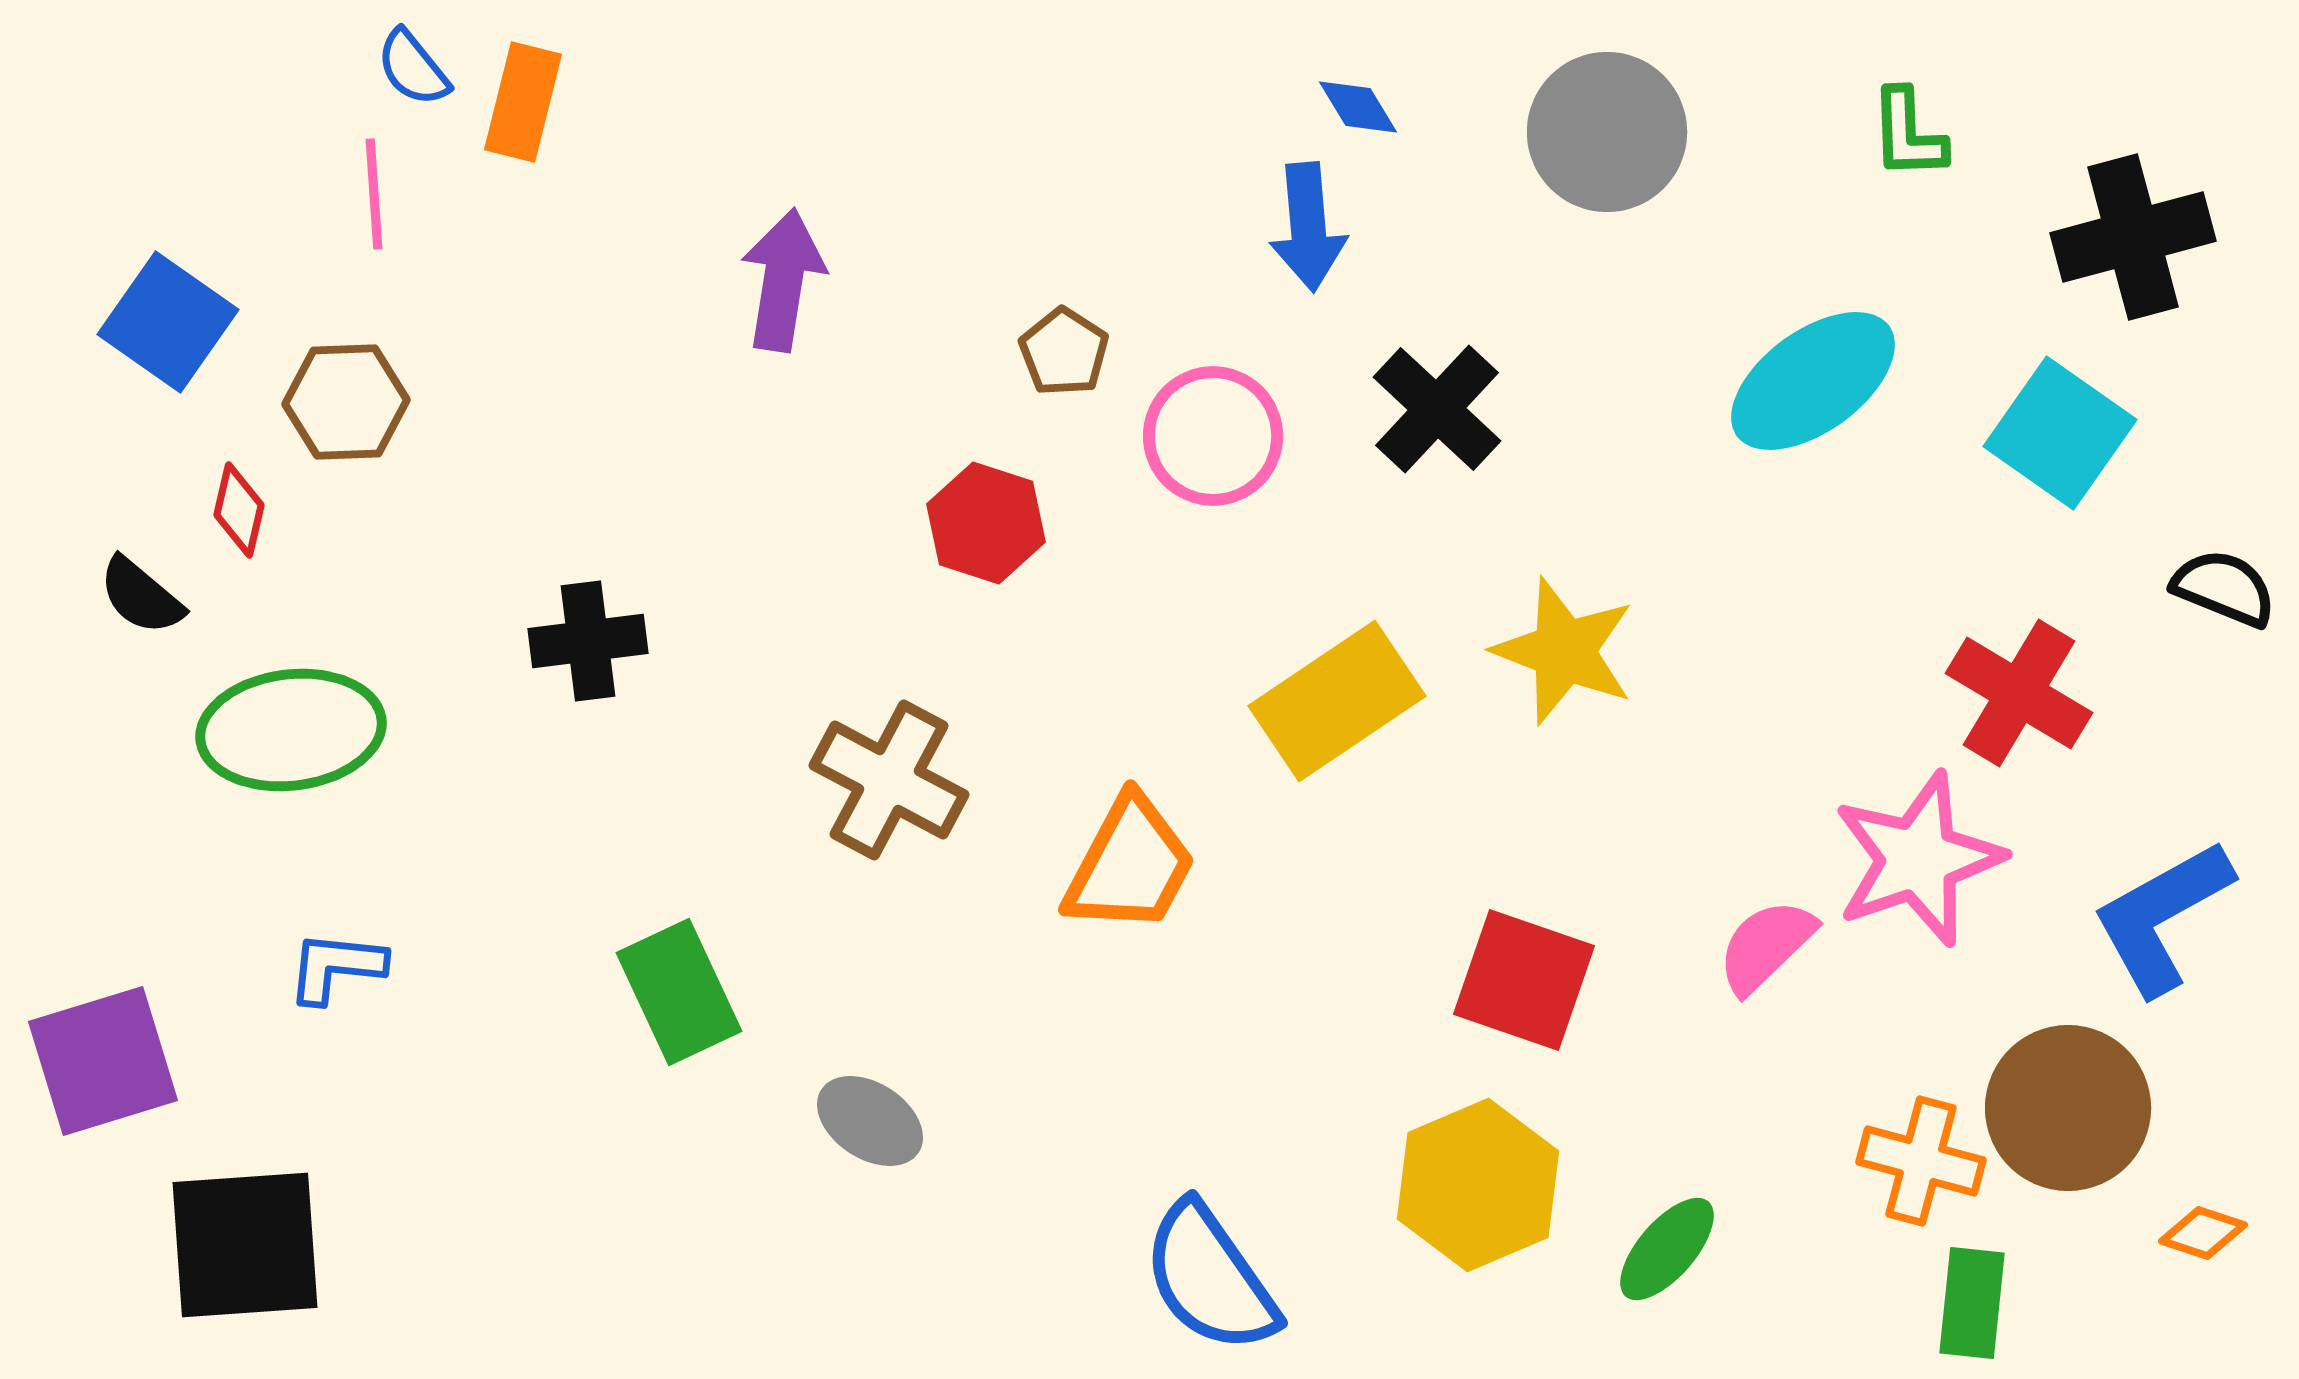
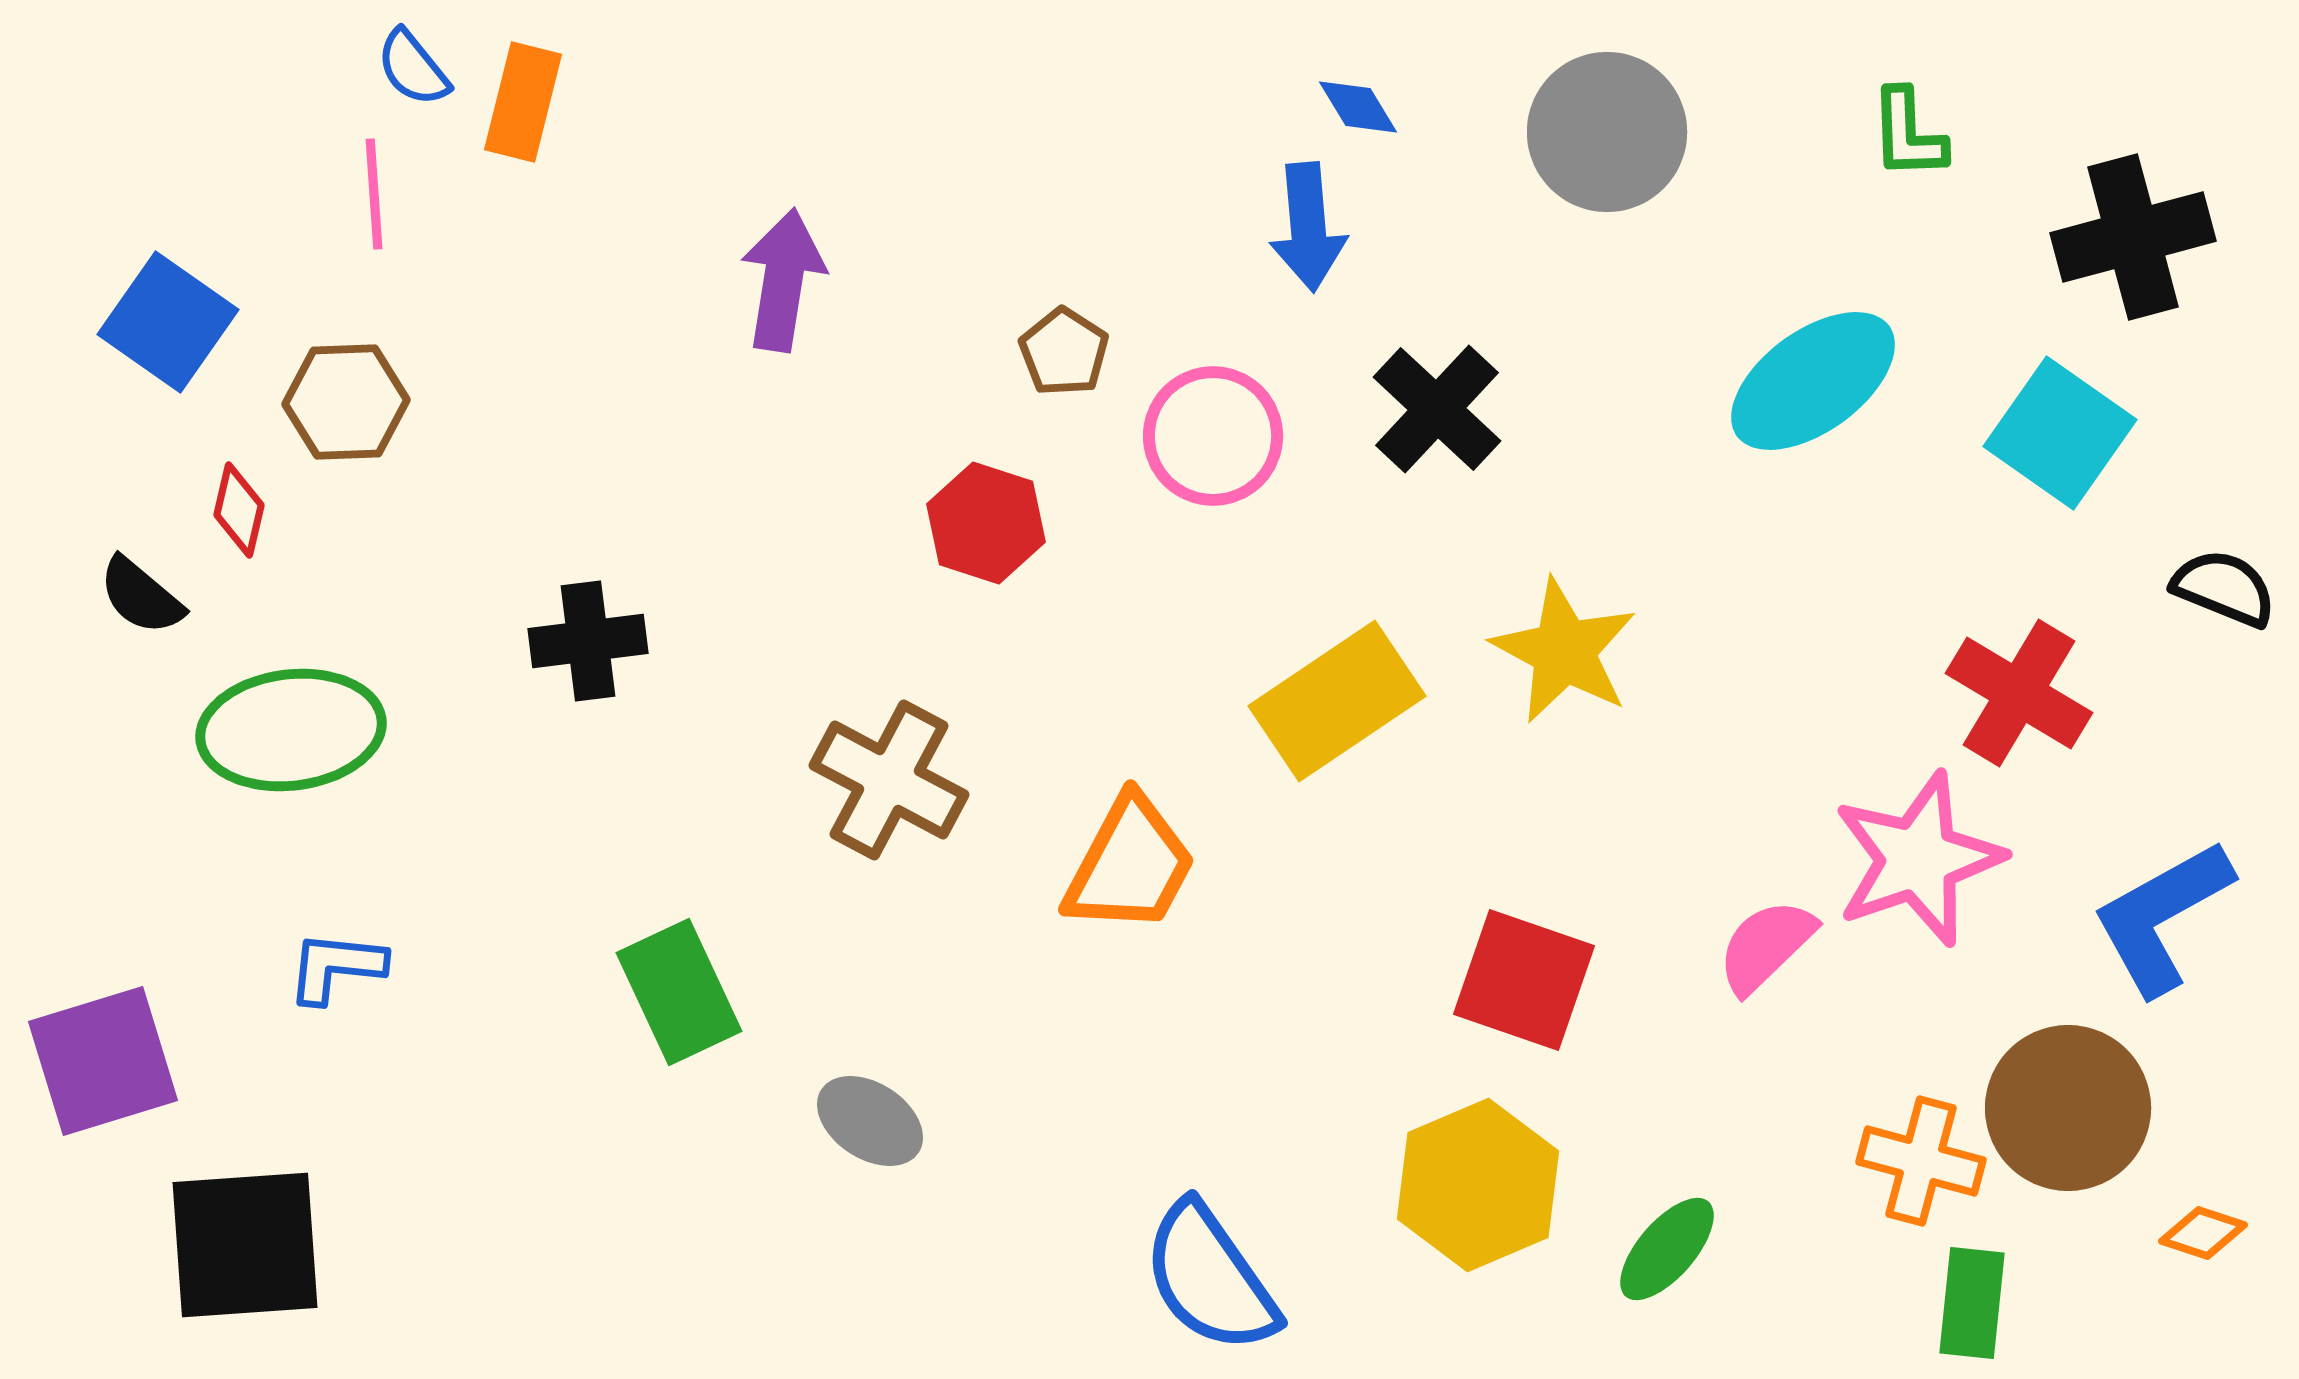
yellow star at (1564, 651): rotated 7 degrees clockwise
